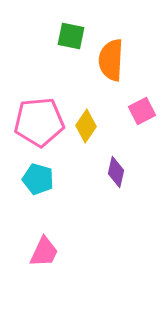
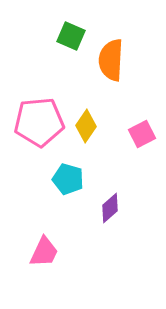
green square: rotated 12 degrees clockwise
pink square: moved 23 px down
purple diamond: moved 6 px left, 36 px down; rotated 36 degrees clockwise
cyan pentagon: moved 30 px right
